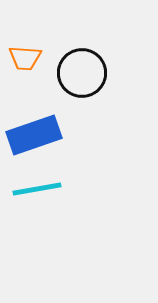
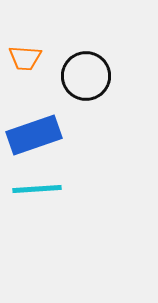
black circle: moved 4 px right, 3 px down
cyan line: rotated 6 degrees clockwise
